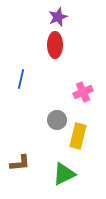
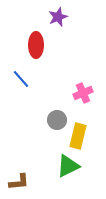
red ellipse: moved 19 px left
blue line: rotated 54 degrees counterclockwise
pink cross: moved 1 px down
brown L-shape: moved 1 px left, 19 px down
green triangle: moved 4 px right, 8 px up
